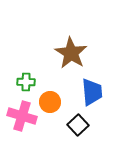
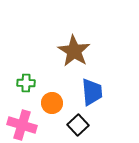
brown star: moved 3 px right, 2 px up
green cross: moved 1 px down
orange circle: moved 2 px right, 1 px down
pink cross: moved 9 px down
